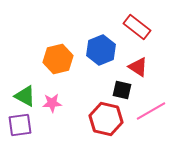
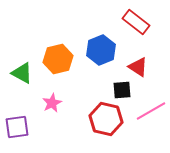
red rectangle: moved 1 px left, 5 px up
black square: rotated 18 degrees counterclockwise
green triangle: moved 3 px left, 23 px up
pink star: rotated 24 degrees counterclockwise
purple square: moved 3 px left, 2 px down
